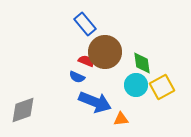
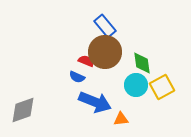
blue rectangle: moved 20 px right, 2 px down
